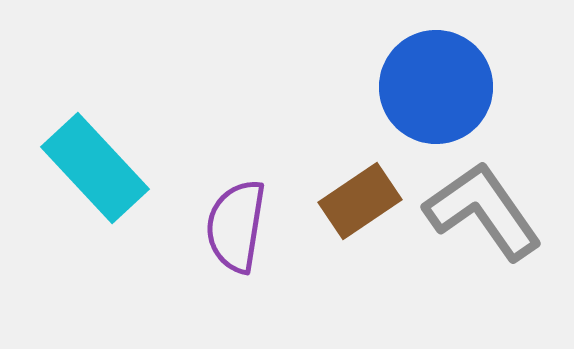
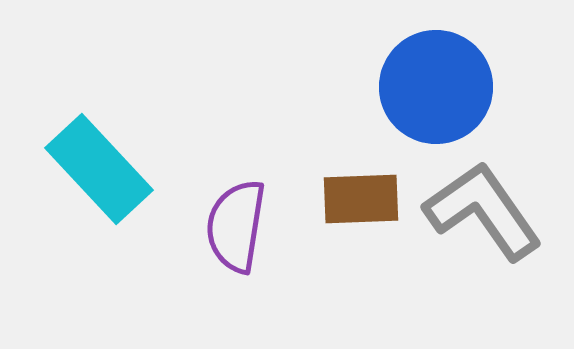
cyan rectangle: moved 4 px right, 1 px down
brown rectangle: moved 1 px right, 2 px up; rotated 32 degrees clockwise
